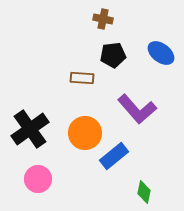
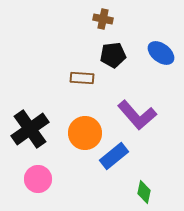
purple L-shape: moved 6 px down
